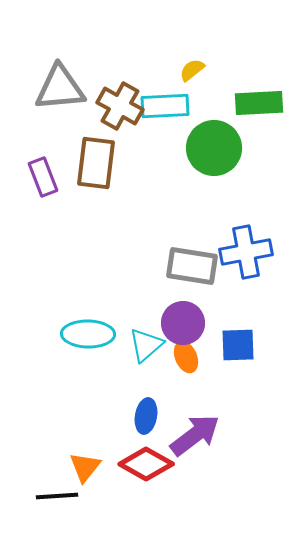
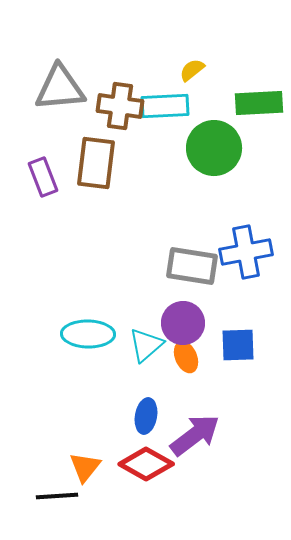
brown cross: rotated 21 degrees counterclockwise
